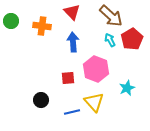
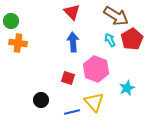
brown arrow: moved 5 px right; rotated 10 degrees counterclockwise
orange cross: moved 24 px left, 17 px down
red square: rotated 24 degrees clockwise
